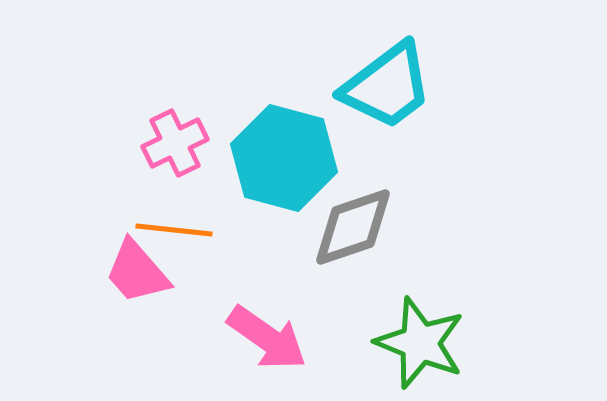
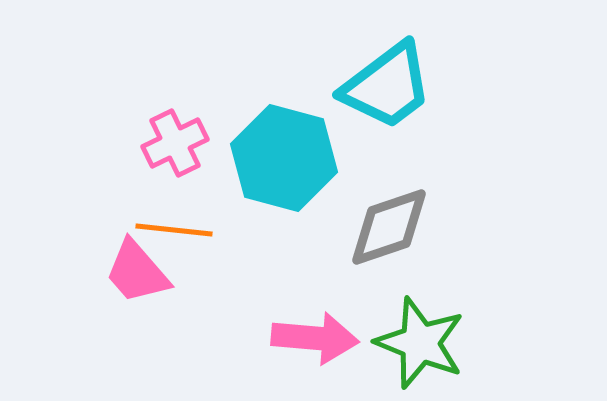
gray diamond: moved 36 px right
pink arrow: moved 48 px right; rotated 30 degrees counterclockwise
